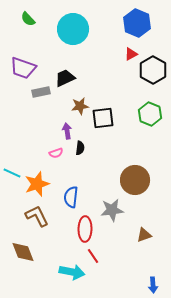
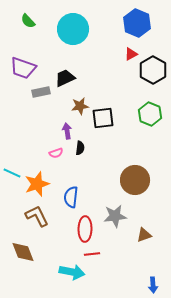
green semicircle: moved 2 px down
gray star: moved 3 px right, 6 px down
red line: moved 1 px left, 2 px up; rotated 63 degrees counterclockwise
